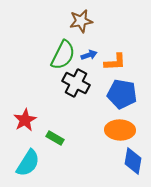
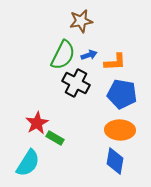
red star: moved 12 px right, 3 px down
blue diamond: moved 18 px left
